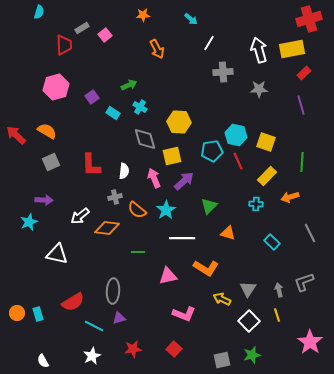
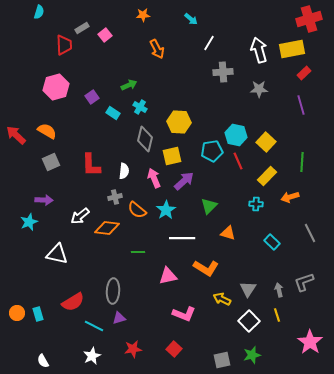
gray diamond at (145, 139): rotated 30 degrees clockwise
yellow square at (266, 142): rotated 24 degrees clockwise
